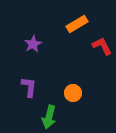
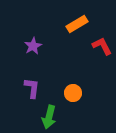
purple star: moved 2 px down
purple L-shape: moved 3 px right, 1 px down
